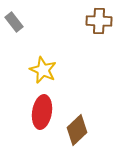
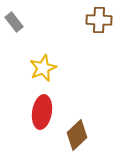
brown cross: moved 1 px up
yellow star: moved 2 px up; rotated 24 degrees clockwise
brown diamond: moved 5 px down
